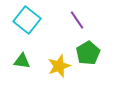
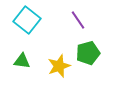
purple line: moved 1 px right
green pentagon: rotated 15 degrees clockwise
